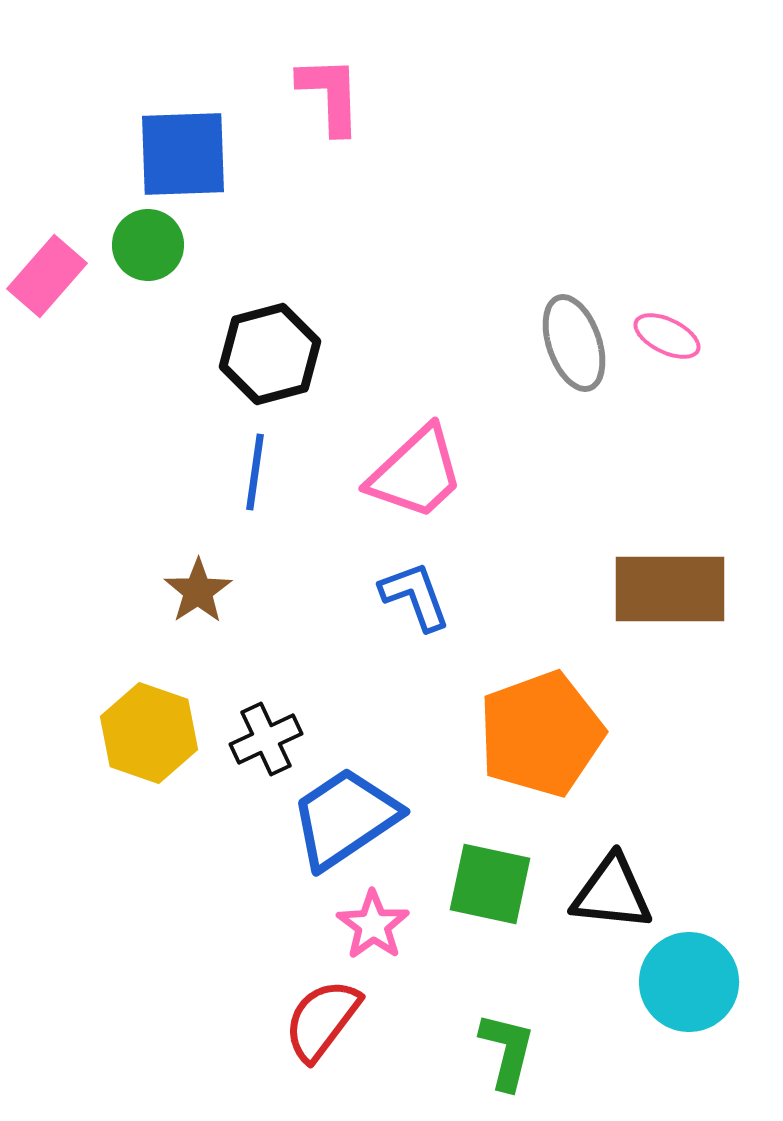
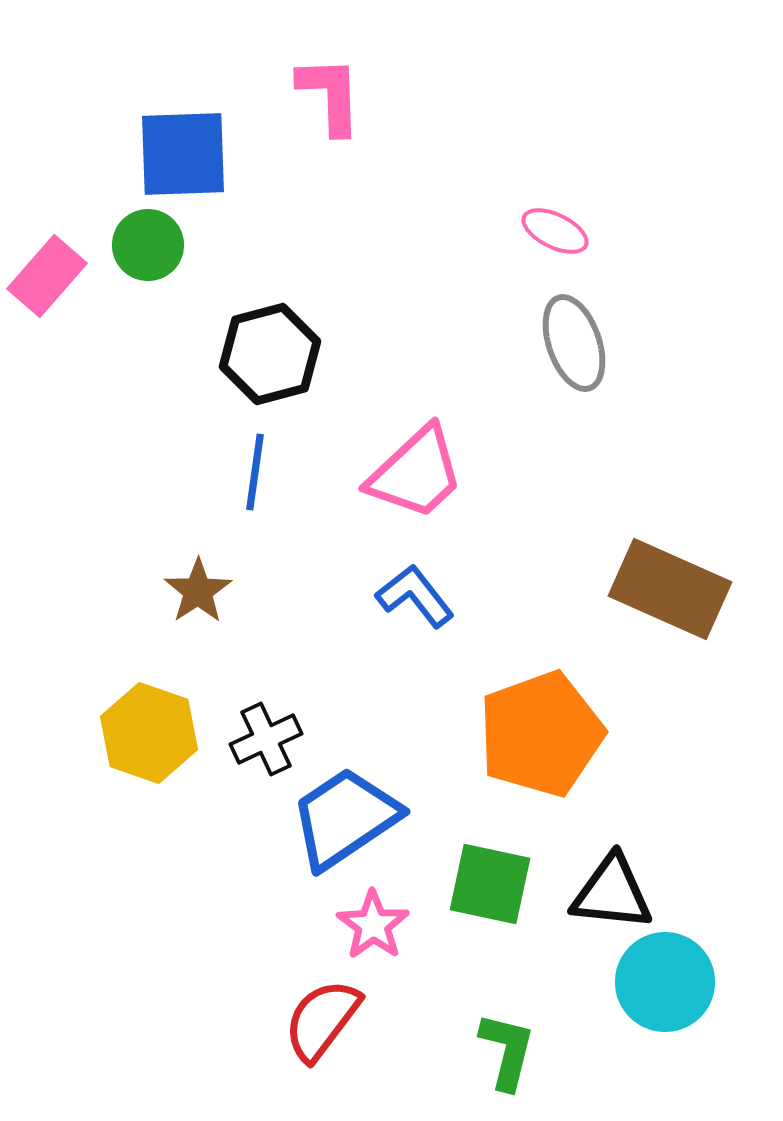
pink ellipse: moved 112 px left, 105 px up
brown rectangle: rotated 24 degrees clockwise
blue L-shape: rotated 18 degrees counterclockwise
cyan circle: moved 24 px left
